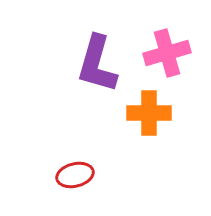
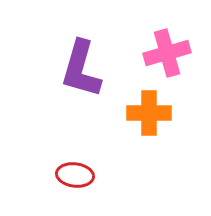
purple L-shape: moved 16 px left, 5 px down
red ellipse: rotated 21 degrees clockwise
